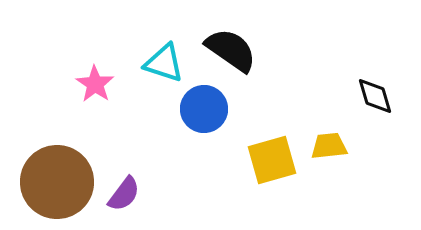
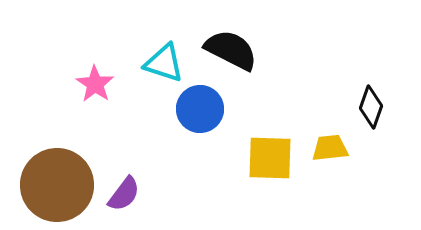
black semicircle: rotated 8 degrees counterclockwise
black diamond: moved 4 px left, 11 px down; rotated 36 degrees clockwise
blue circle: moved 4 px left
yellow trapezoid: moved 1 px right, 2 px down
yellow square: moved 2 px left, 2 px up; rotated 18 degrees clockwise
brown circle: moved 3 px down
